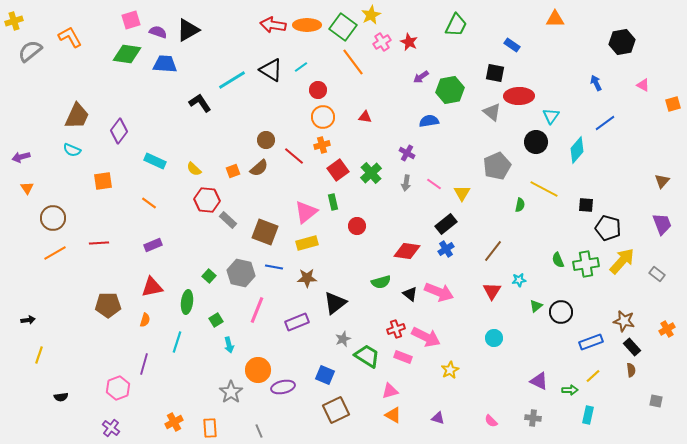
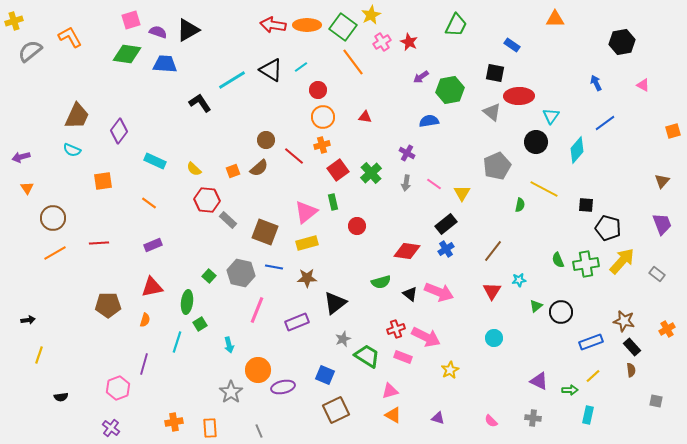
orange square at (673, 104): moved 27 px down
green square at (216, 320): moved 16 px left, 4 px down
orange cross at (174, 422): rotated 18 degrees clockwise
